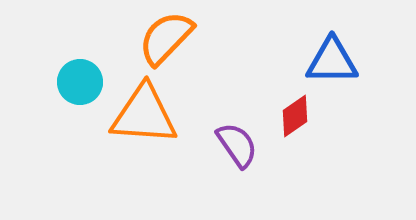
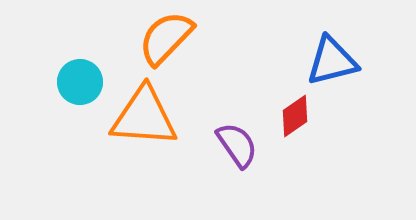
blue triangle: rotated 14 degrees counterclockwise
orange triangle: moved 2 px down
